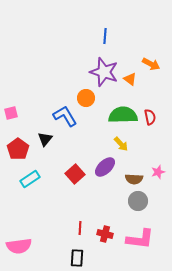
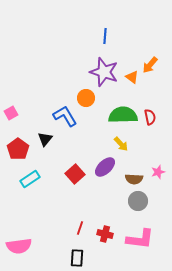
orange arrow: moved 1 px left, 1 px down; rotated 102 degrees clockwise
orange triangle: moved 2 px right, 2 px up
pink square: rotated 16 degrees counterclockwise
red line: rotated 16 degrees clockwise
